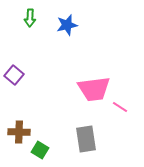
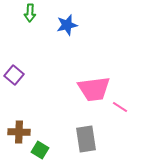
green arrow: moved 5 px up
